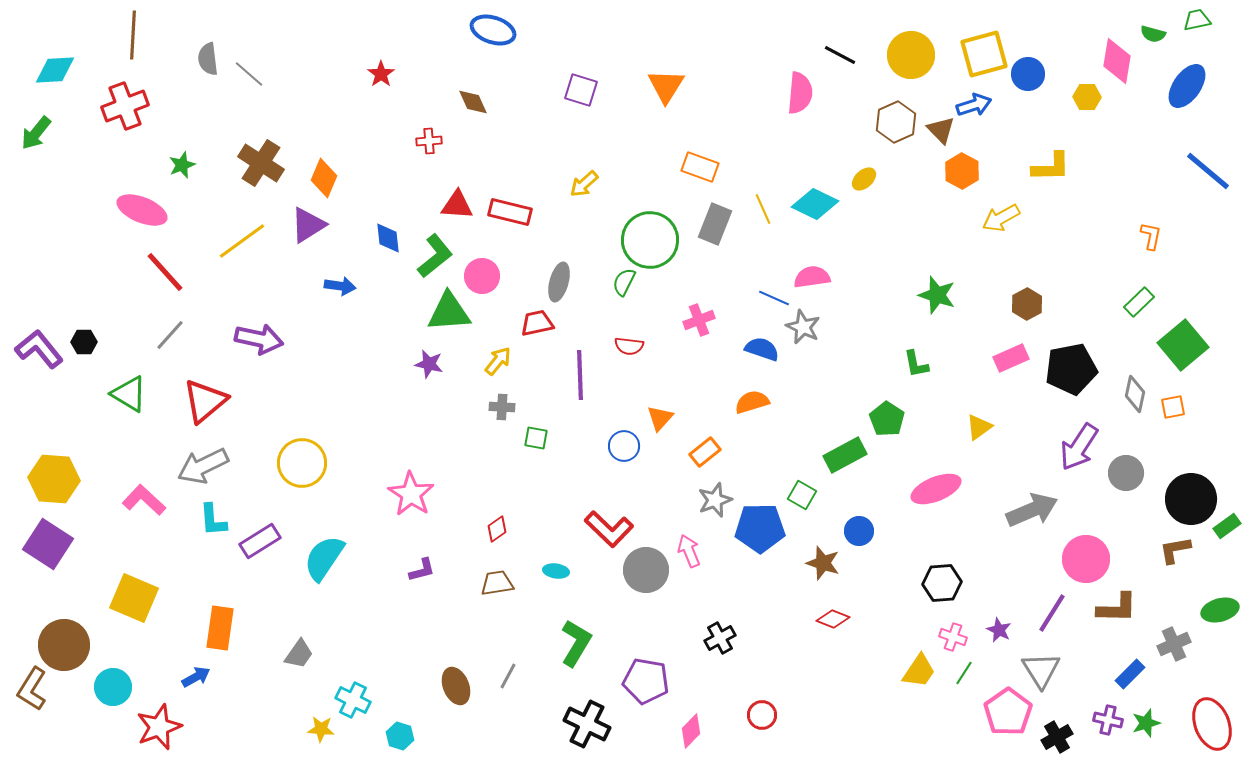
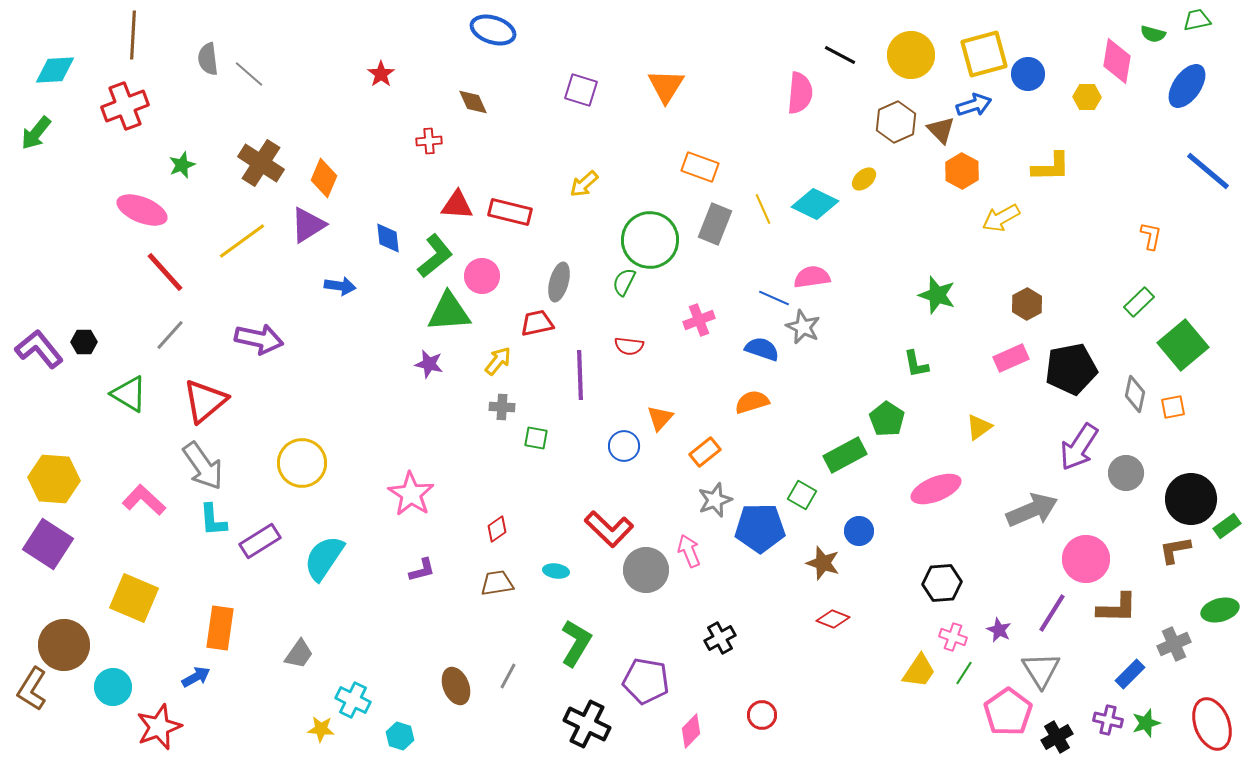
gray arrow at (203, 466): rotated 99 degrees counterclockwise
